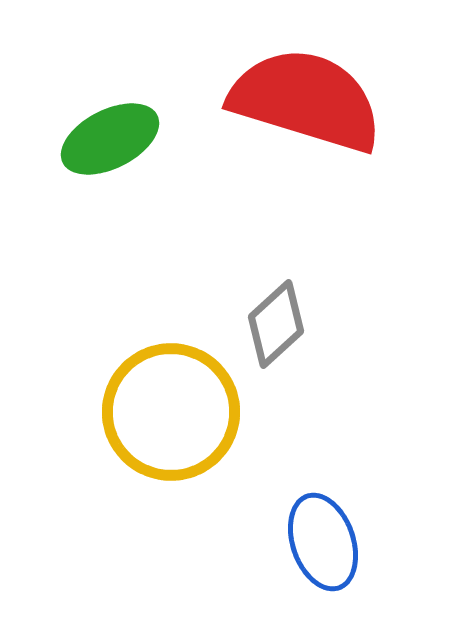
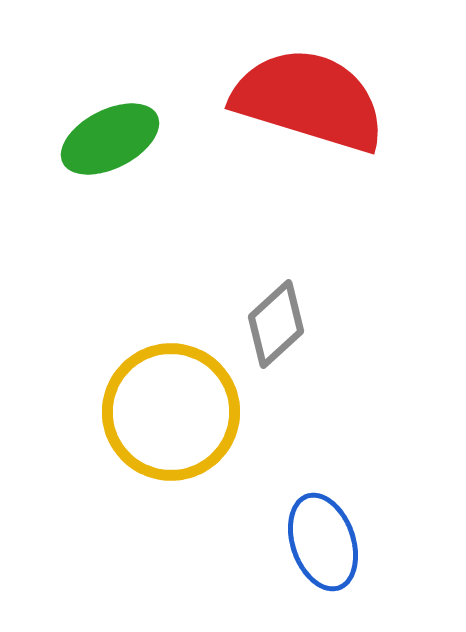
red semicircle: moved 3 px right
